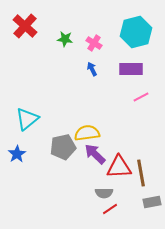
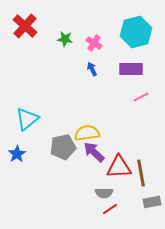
purple arrow: moved 1 px left, 2 px up
